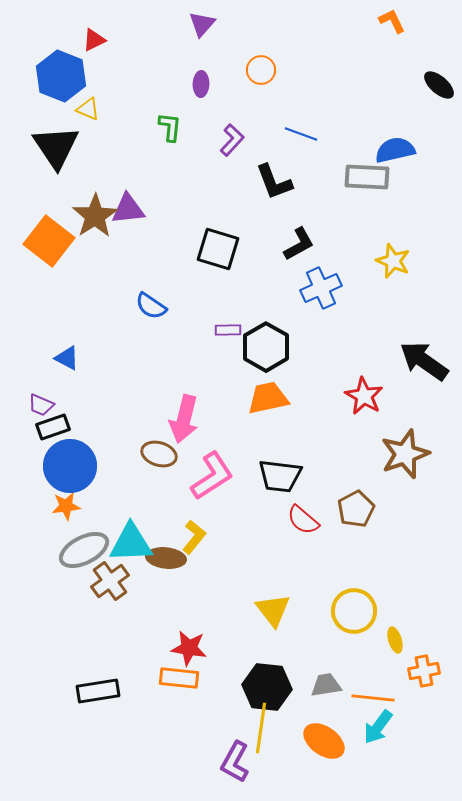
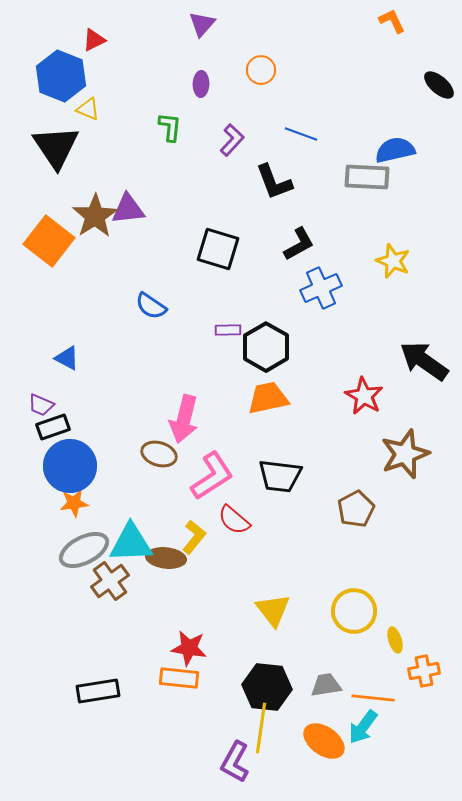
orange star at (66, 506): moved 8 px right, 3 px up
red semicircle at (303, 520): moved 69 px left
cyan arrow at (378, 727): moved 15 px left
